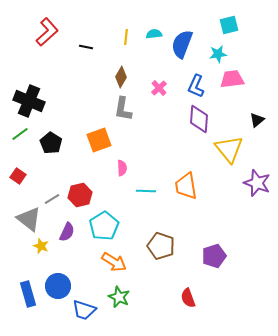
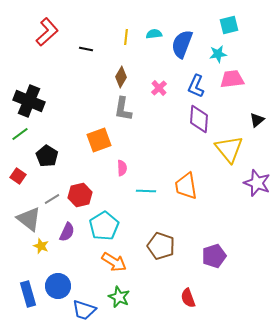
black line: moved 2 px down
black pentagon: moved 4 px left, 13 px down
